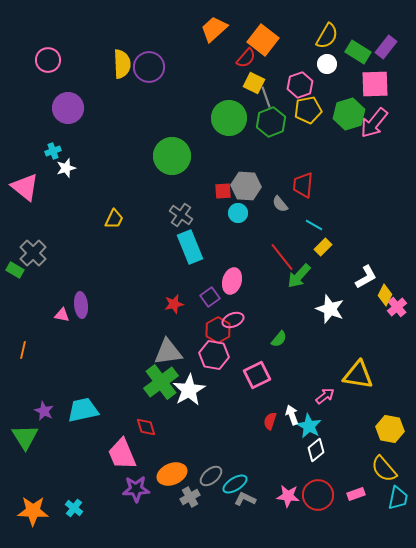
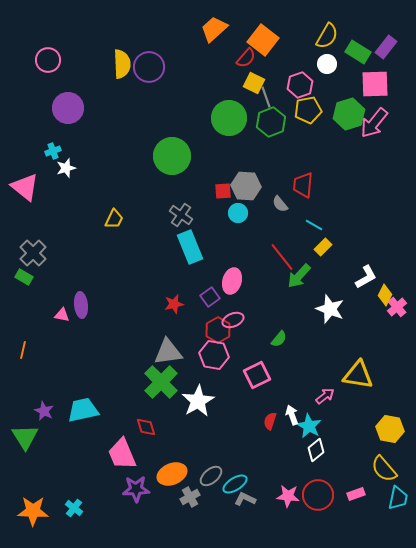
green rectangle at (15, 270): moved 9 px right, 7 px down
green cross at (161, 382): rotated 8 degrees counterclockwise
white star at (189, 390): moved 9 px right, 11 px down
